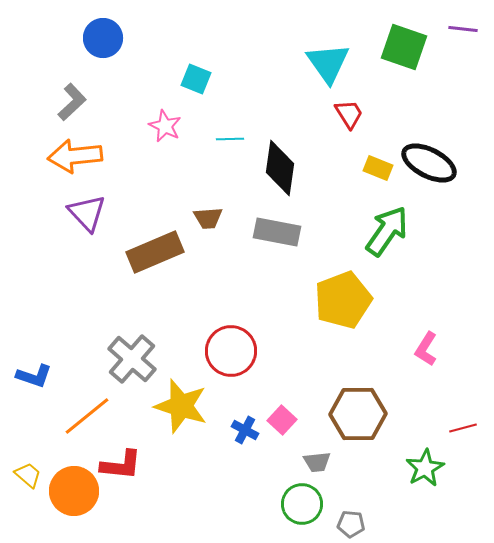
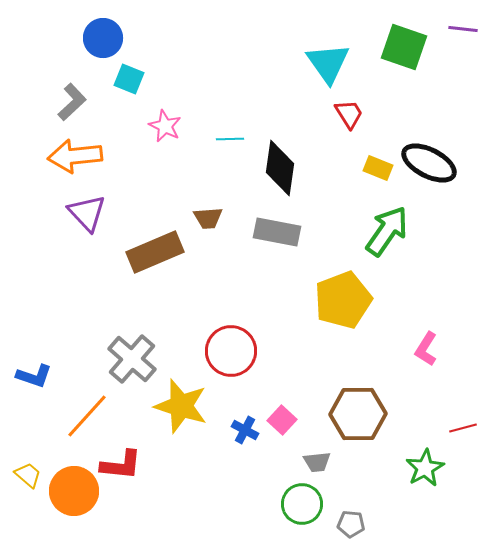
cyan square: moved 67 px left
orange line: rotated 9 degrees counterclockwise
